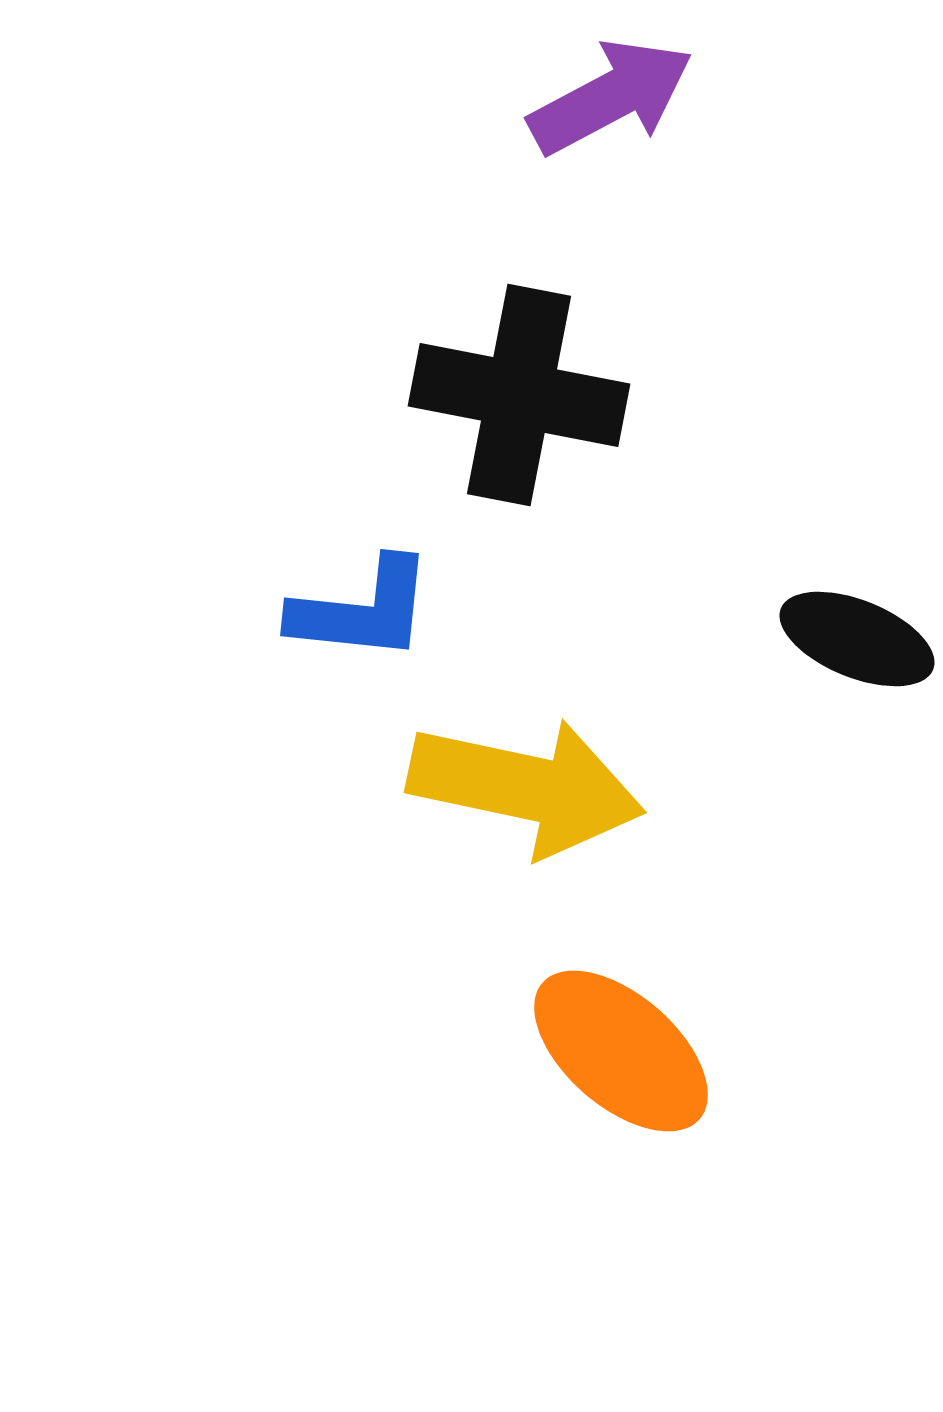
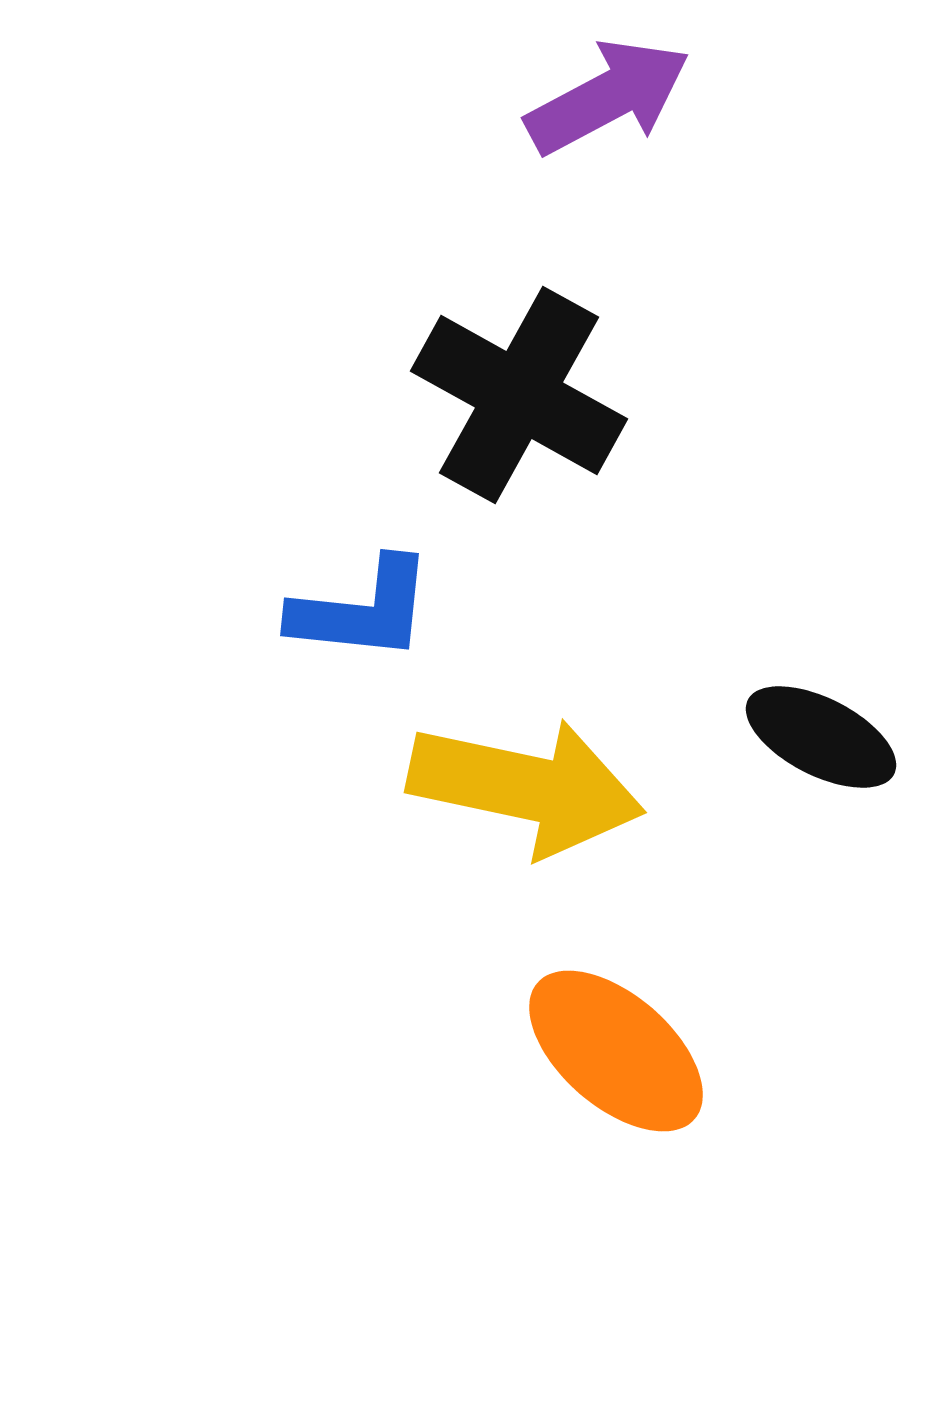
purple arrow: moved 3 px left
black cross: rotated 18 degrees clockwise
black ellipse: moved 36 px left, 98 px down; rotated 5 degrees clockwise
orange ellipse: moved 5 px left
